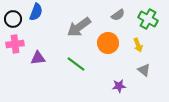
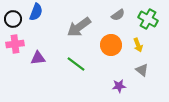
orange circle: moved 3 px right, 2 px down
gray triangle: moved 2 px left
